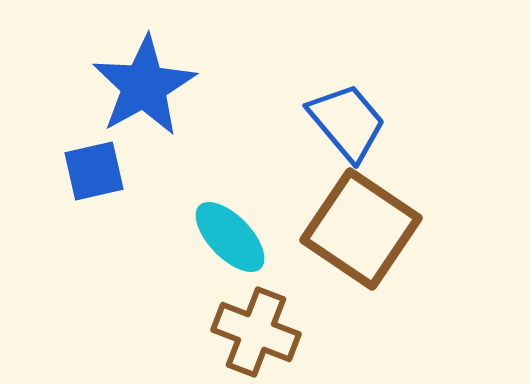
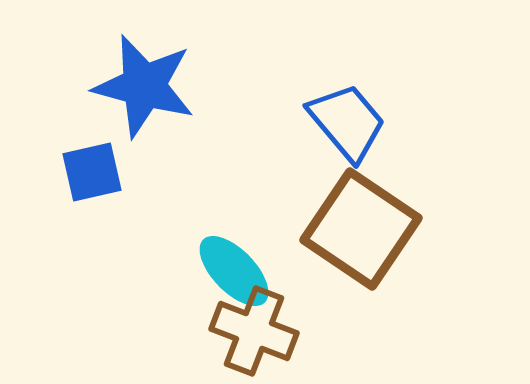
blue star: rotated 28 degrees counterclockwise
blue square: moved 2 px left, 1 px down
cyan ellipse: moved 4 px right, 34 px down
brown cross: moved 2 px left, 1 px up
